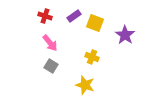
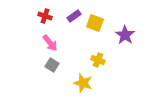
yellow cross: moved 6 px right, 3 px down
gray square: moved 1 px right, 1 px up
yellow star: moved 2 px left, 2 px up
